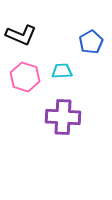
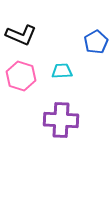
blue pentagon: moved 5 px right
pink hexagon: moved 4 px left, 1 px up
purple cross: moved 2 px left, 3 px down
